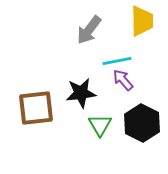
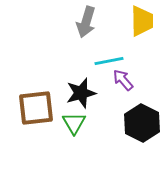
gray arrow: moved 3 px left, 8 px up; rotated 20 degrees counterclockwise
cyan line: moved 8 px left
black star: rotated 8 degrees counterclockwise
green triangle: moved 26 px left, 2 px up
